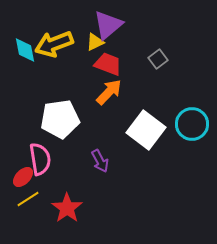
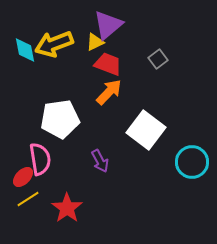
cyan circle: moved 38 px down
